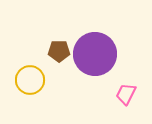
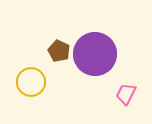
brown pentagon: rotated 25 degrees clockwise
yellow circle: moved 1 px right, 2 px down
